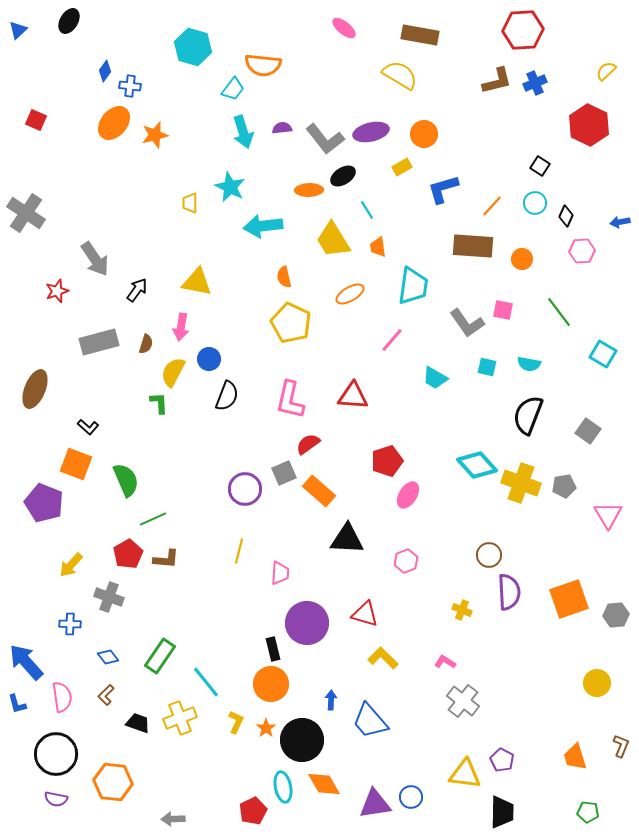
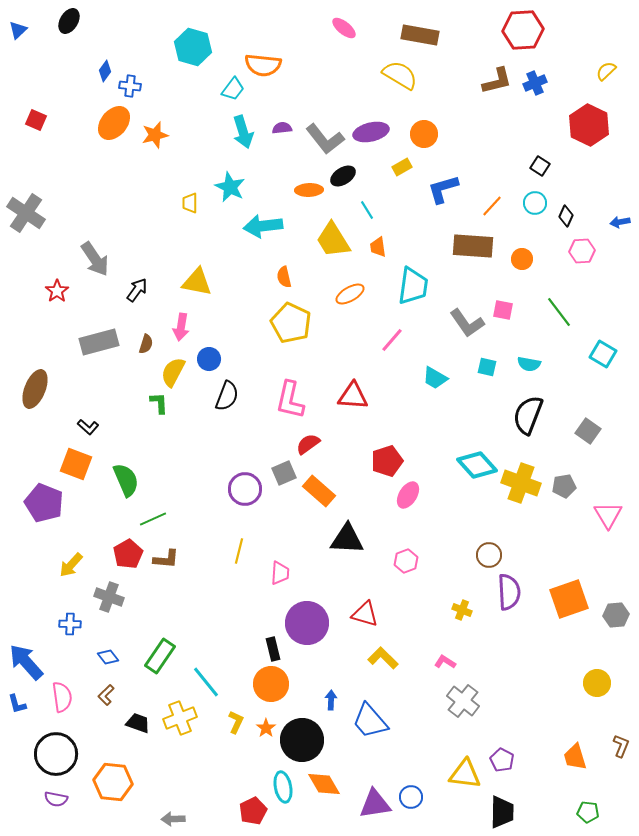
red star at (57, 291): rotated 15 degrees counterclockwise
